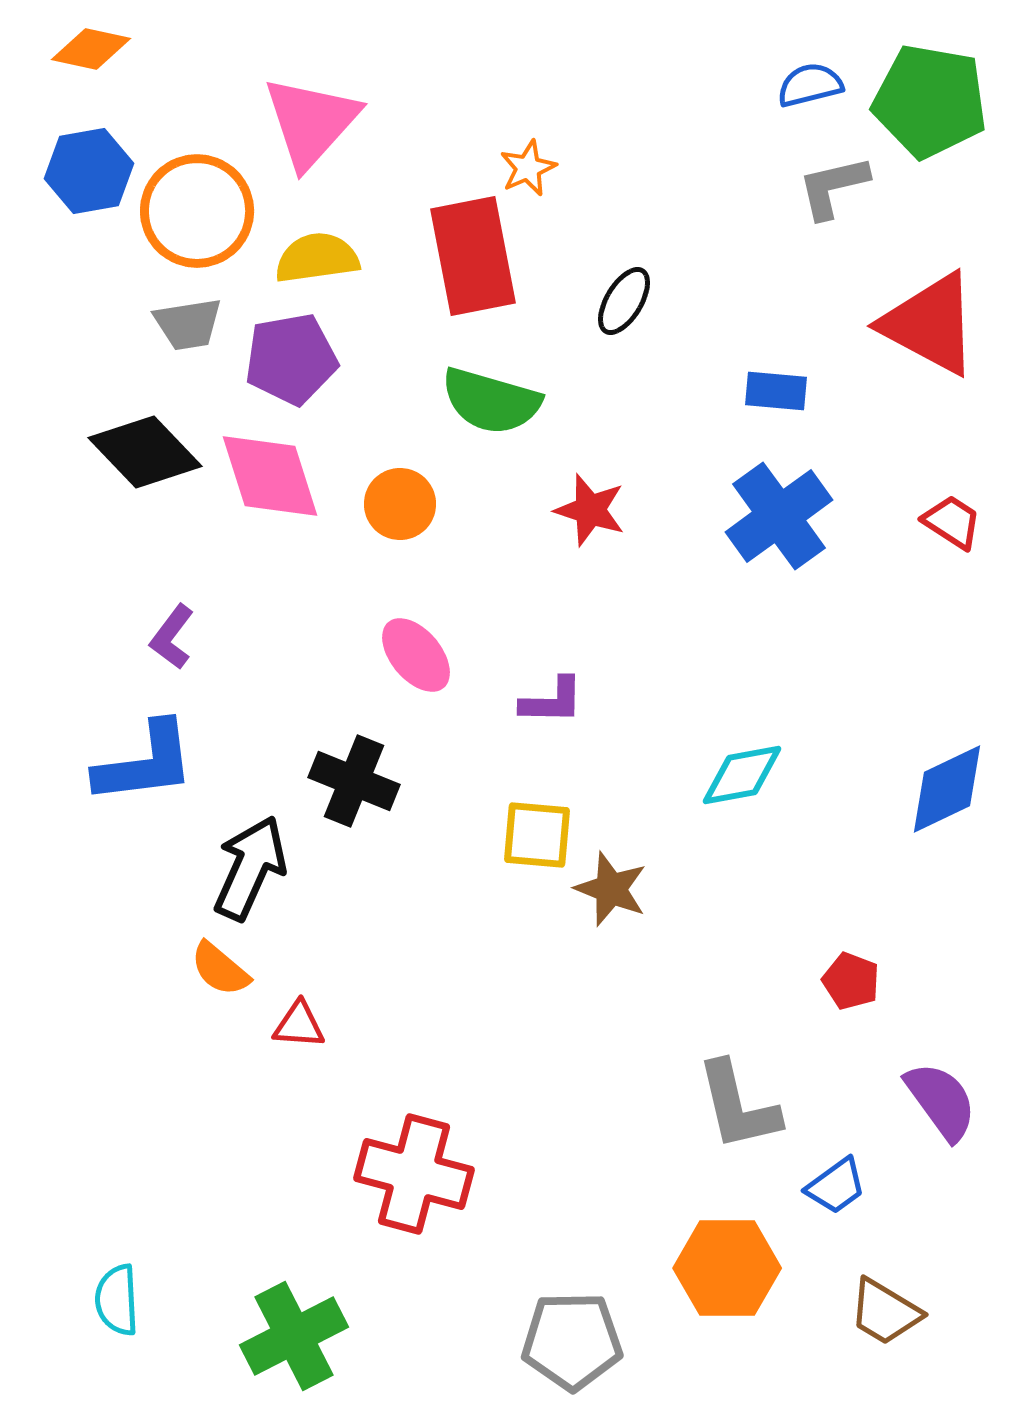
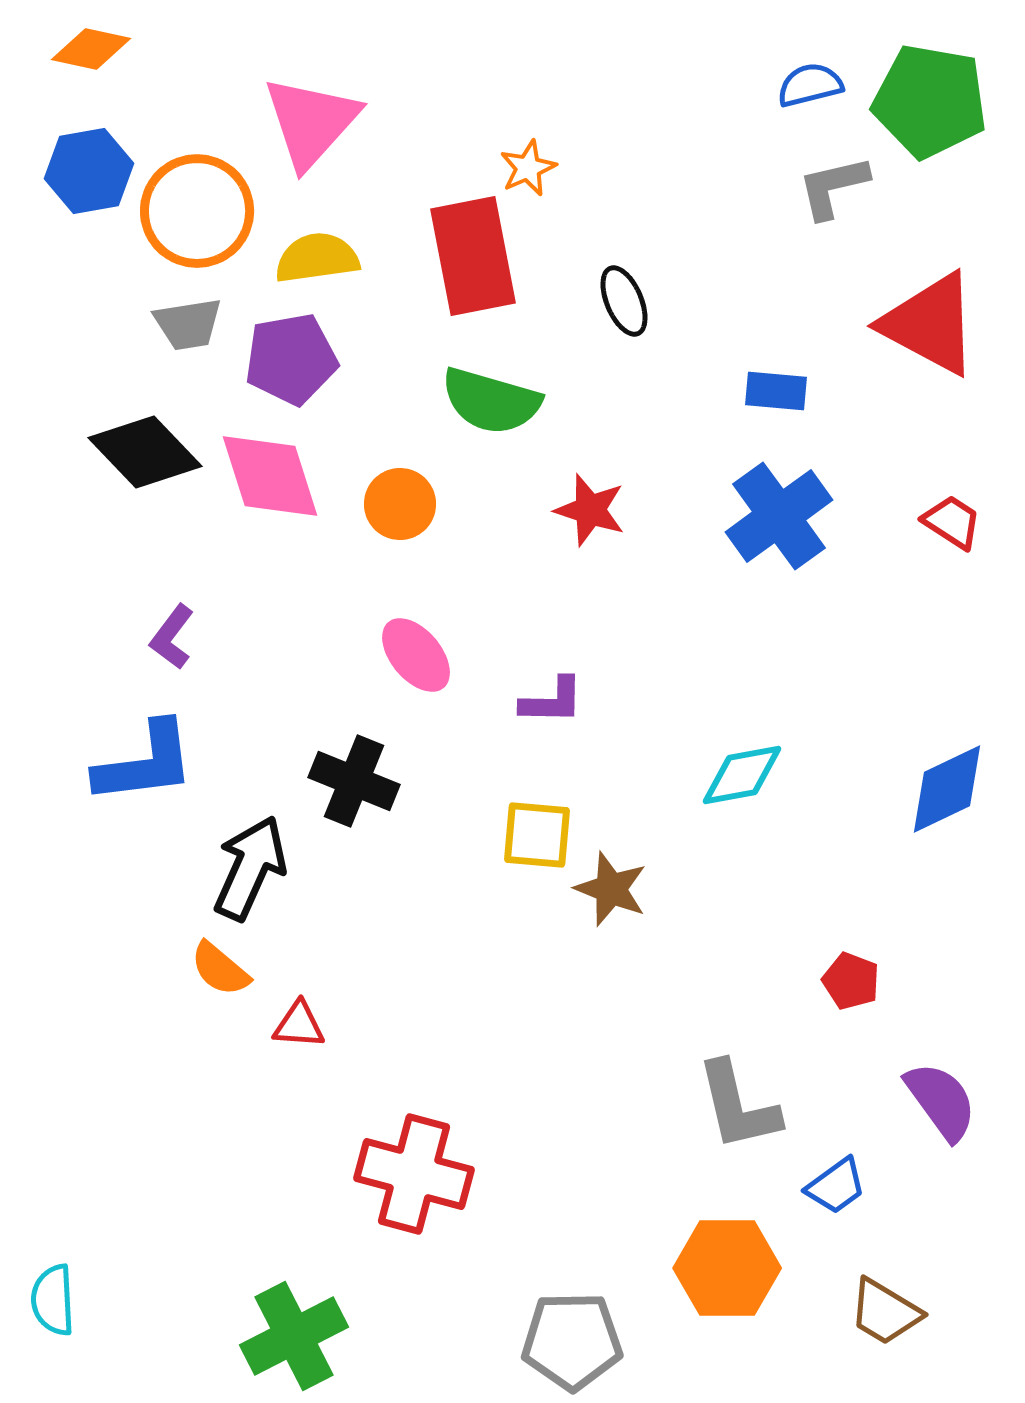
black ellipse at (624, 301): rotated 54 degrees counterclockwise
cyan semicircle at (117, 1300): moved 64 px left
